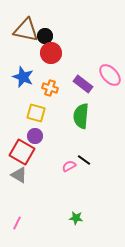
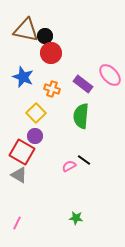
orange cross: moved 2 px right, 1 px down
yellow square: rotated 30 degrees clockwise
